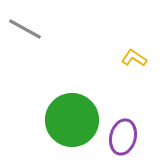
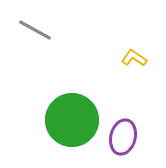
gray line: moved 10 px right, 1 px down
